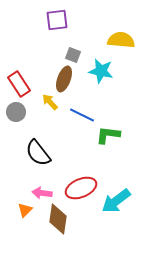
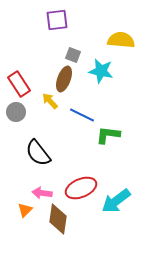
yellow arrow: moved 1 px up
